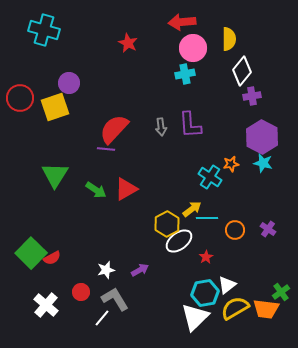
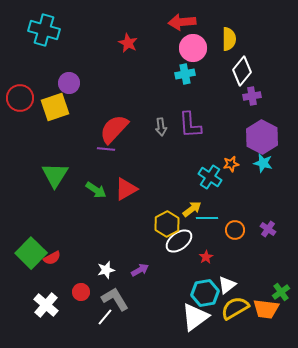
white triangle at (195, 317): rotated 8 degrees clockwise
white line at (102, 318): moved 3 px right, 1 px up
